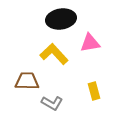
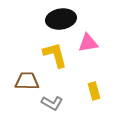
pink triangle: moved 2 px left
yellow L-shape: moved 1 px right, 1 px down; rotated 28 degrees clockwise
